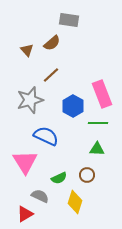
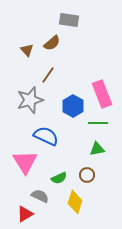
brown line: moved 3 px left; rotated 12 degrees counterclockwise
green triangle: rotated 14 degrees counterclockwise
